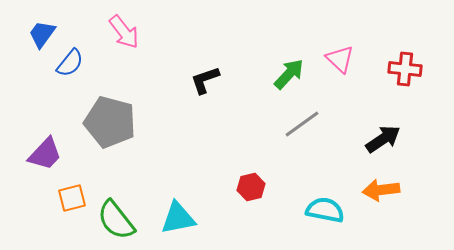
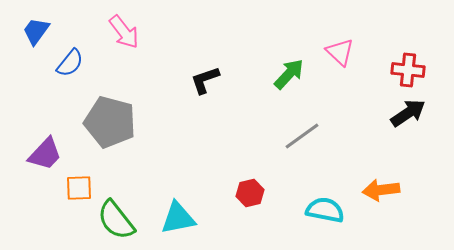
blue trapezoid: moved 6 px left, 3 px up
pink triangle: moved 7 px up
red cross: moved 3 px right, 1 px down
gray line: moved 12 px down
black arrow: moved 25 px right, 26 px up
red hexagon: moved 1 px left, 6 px down
orange square: moved 7 px right, 10 px up; rotated 12 degrees clockwise
